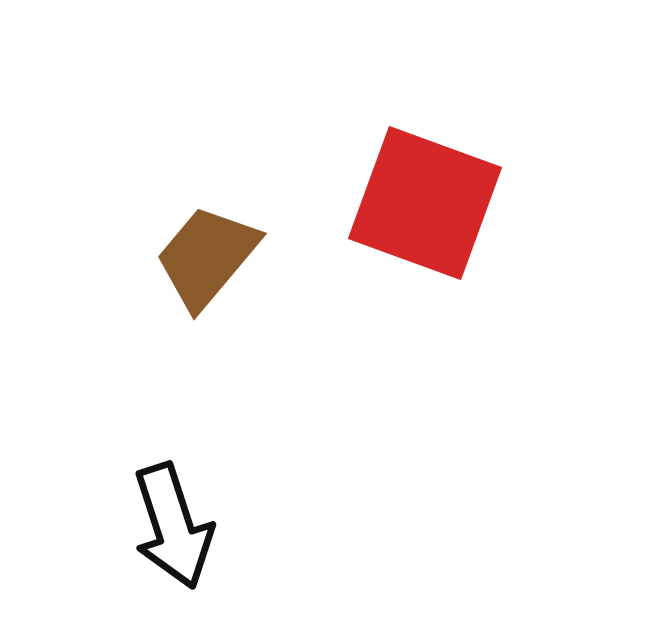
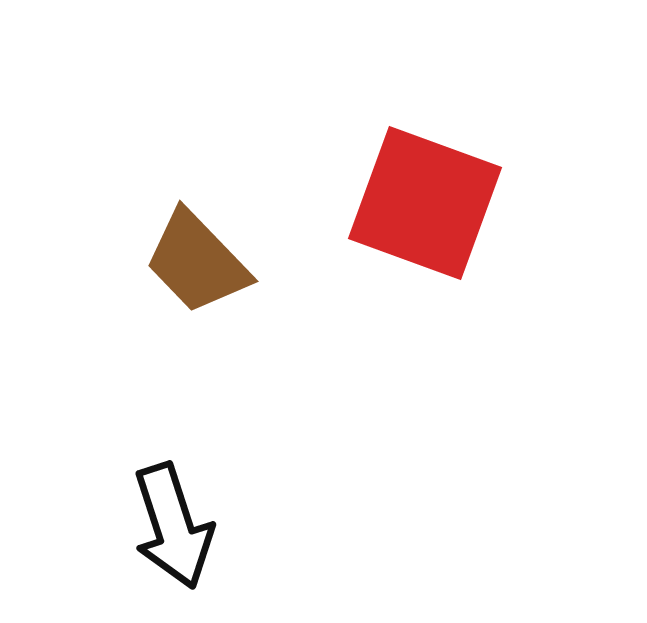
brown trapezoid: moved 10 px left, 5 px down; rotated 84 degrees counterclockwise
